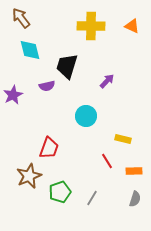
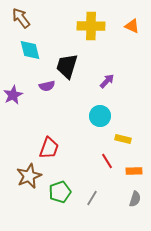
cyan circle: moved 14 px right
